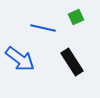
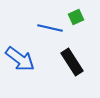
blue line: moved 7 px right
